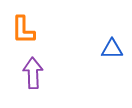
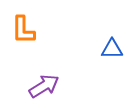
purple arrow: moved 11 px right, 13 px down; rotated 60 degrees clockwise
